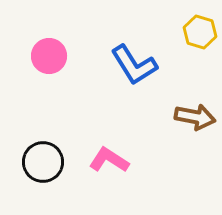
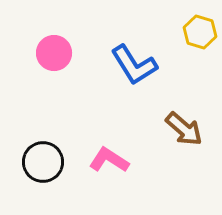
pink circle: moved 5 px right, 3 px up
brown arrow: moved 11 px left, 12 px down; rotated 30 degrees clockwise
